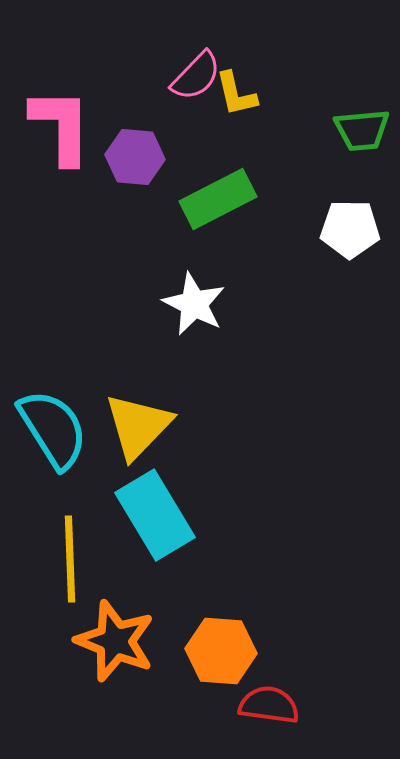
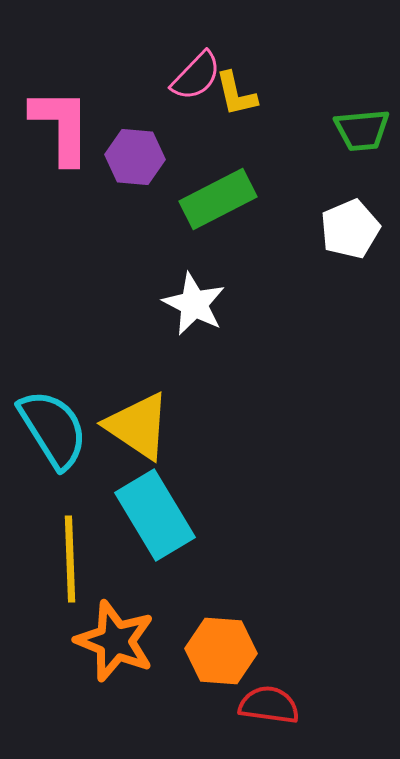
white pentagon: rotated 24 degrees counterclockwise
yellow triangle: rotated 40 degrees counterclockwise
